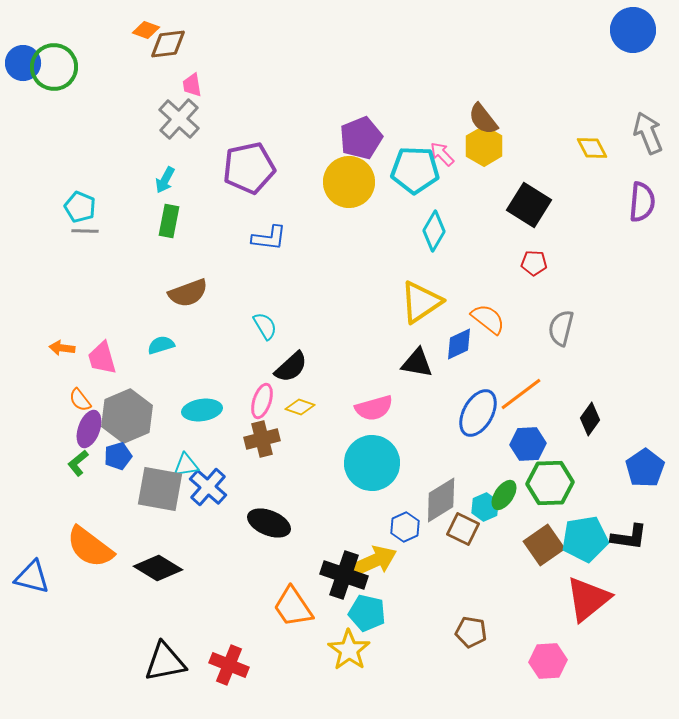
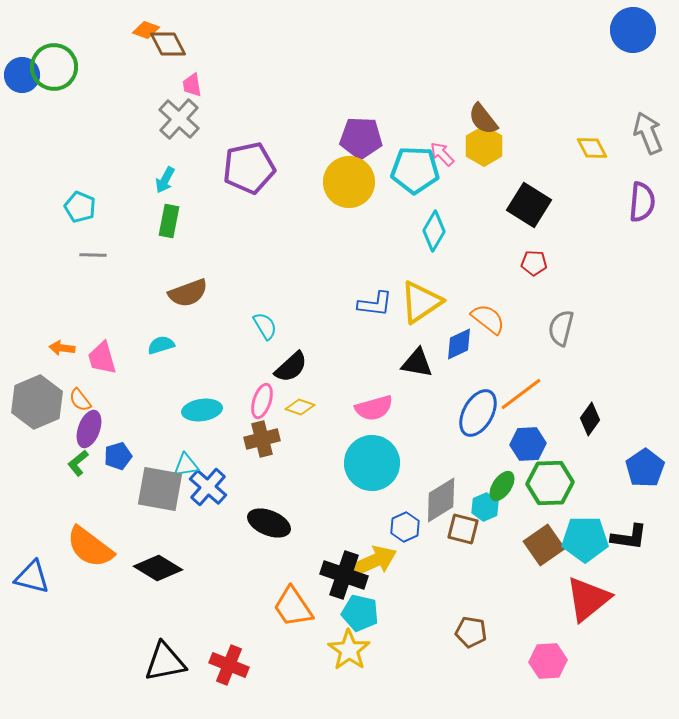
brown diamond at (168, 44): rotated 69 degrees clockwise
blue circle at (23, 63): moved 1 px left, 12 px down
purple pentagon at (361, 138): rotated 24 degrees clockwise
gray line at (85, 231): moved 8 px right, 24 px down
blue L-shape at (269, 238): moved 106 px right, 66 px down
gray hexagon at (127, 416): moved 90 px left, 14 px up
green ellipse at (504, 495): moved 2 px left, 9 px up
brown square at (463, 529): rotated 12 degrees counterclockwise
cyan pentagon at (585, 539): rotated 9 degrees clockwise
cyan pentagon at (367, 613): moved 7 px left
